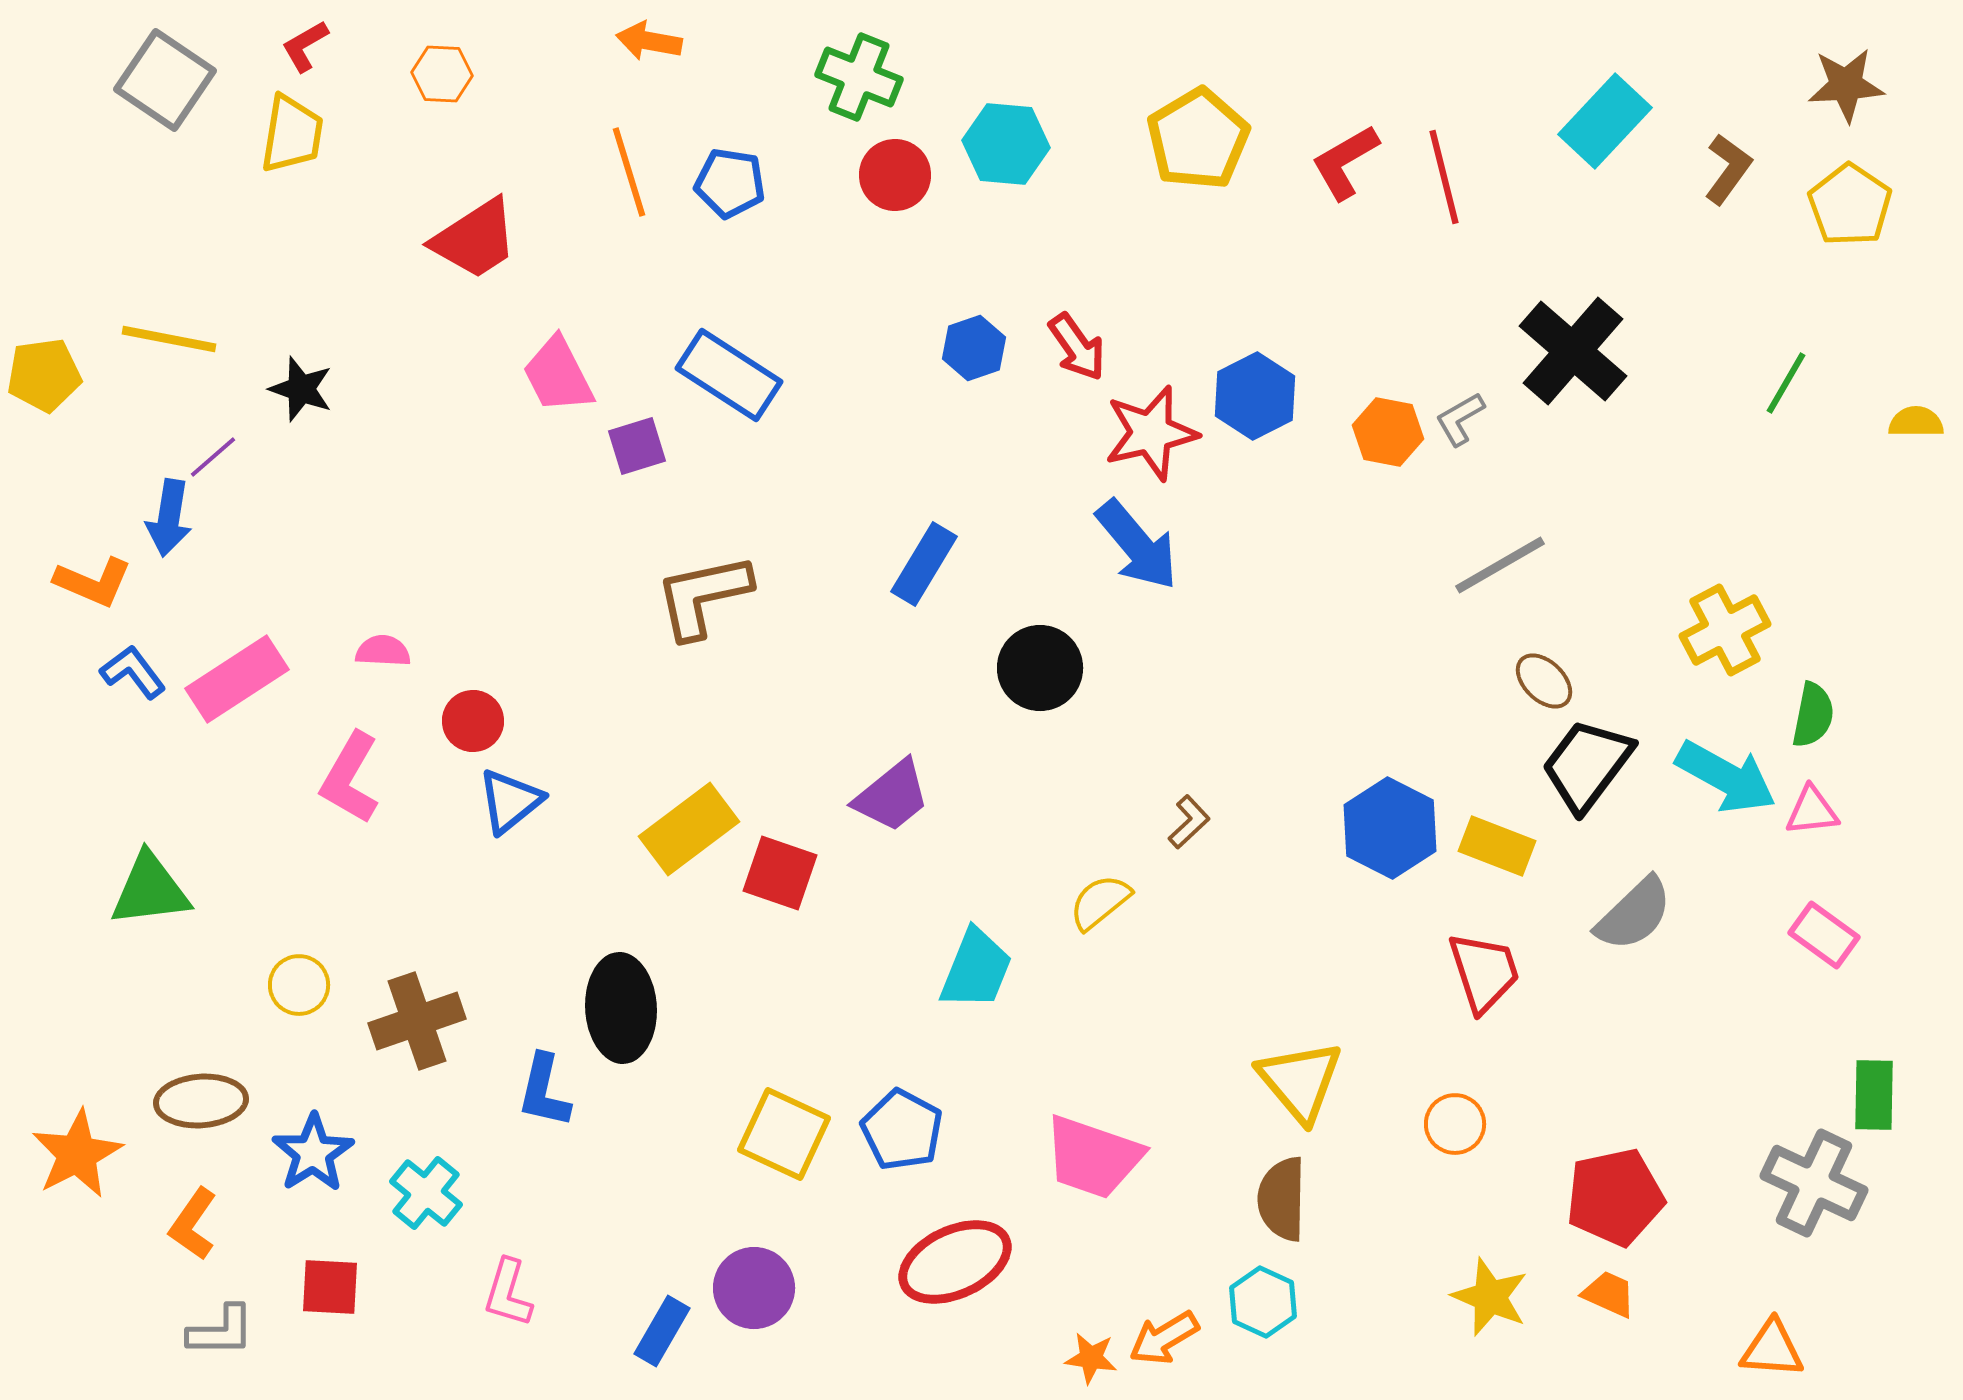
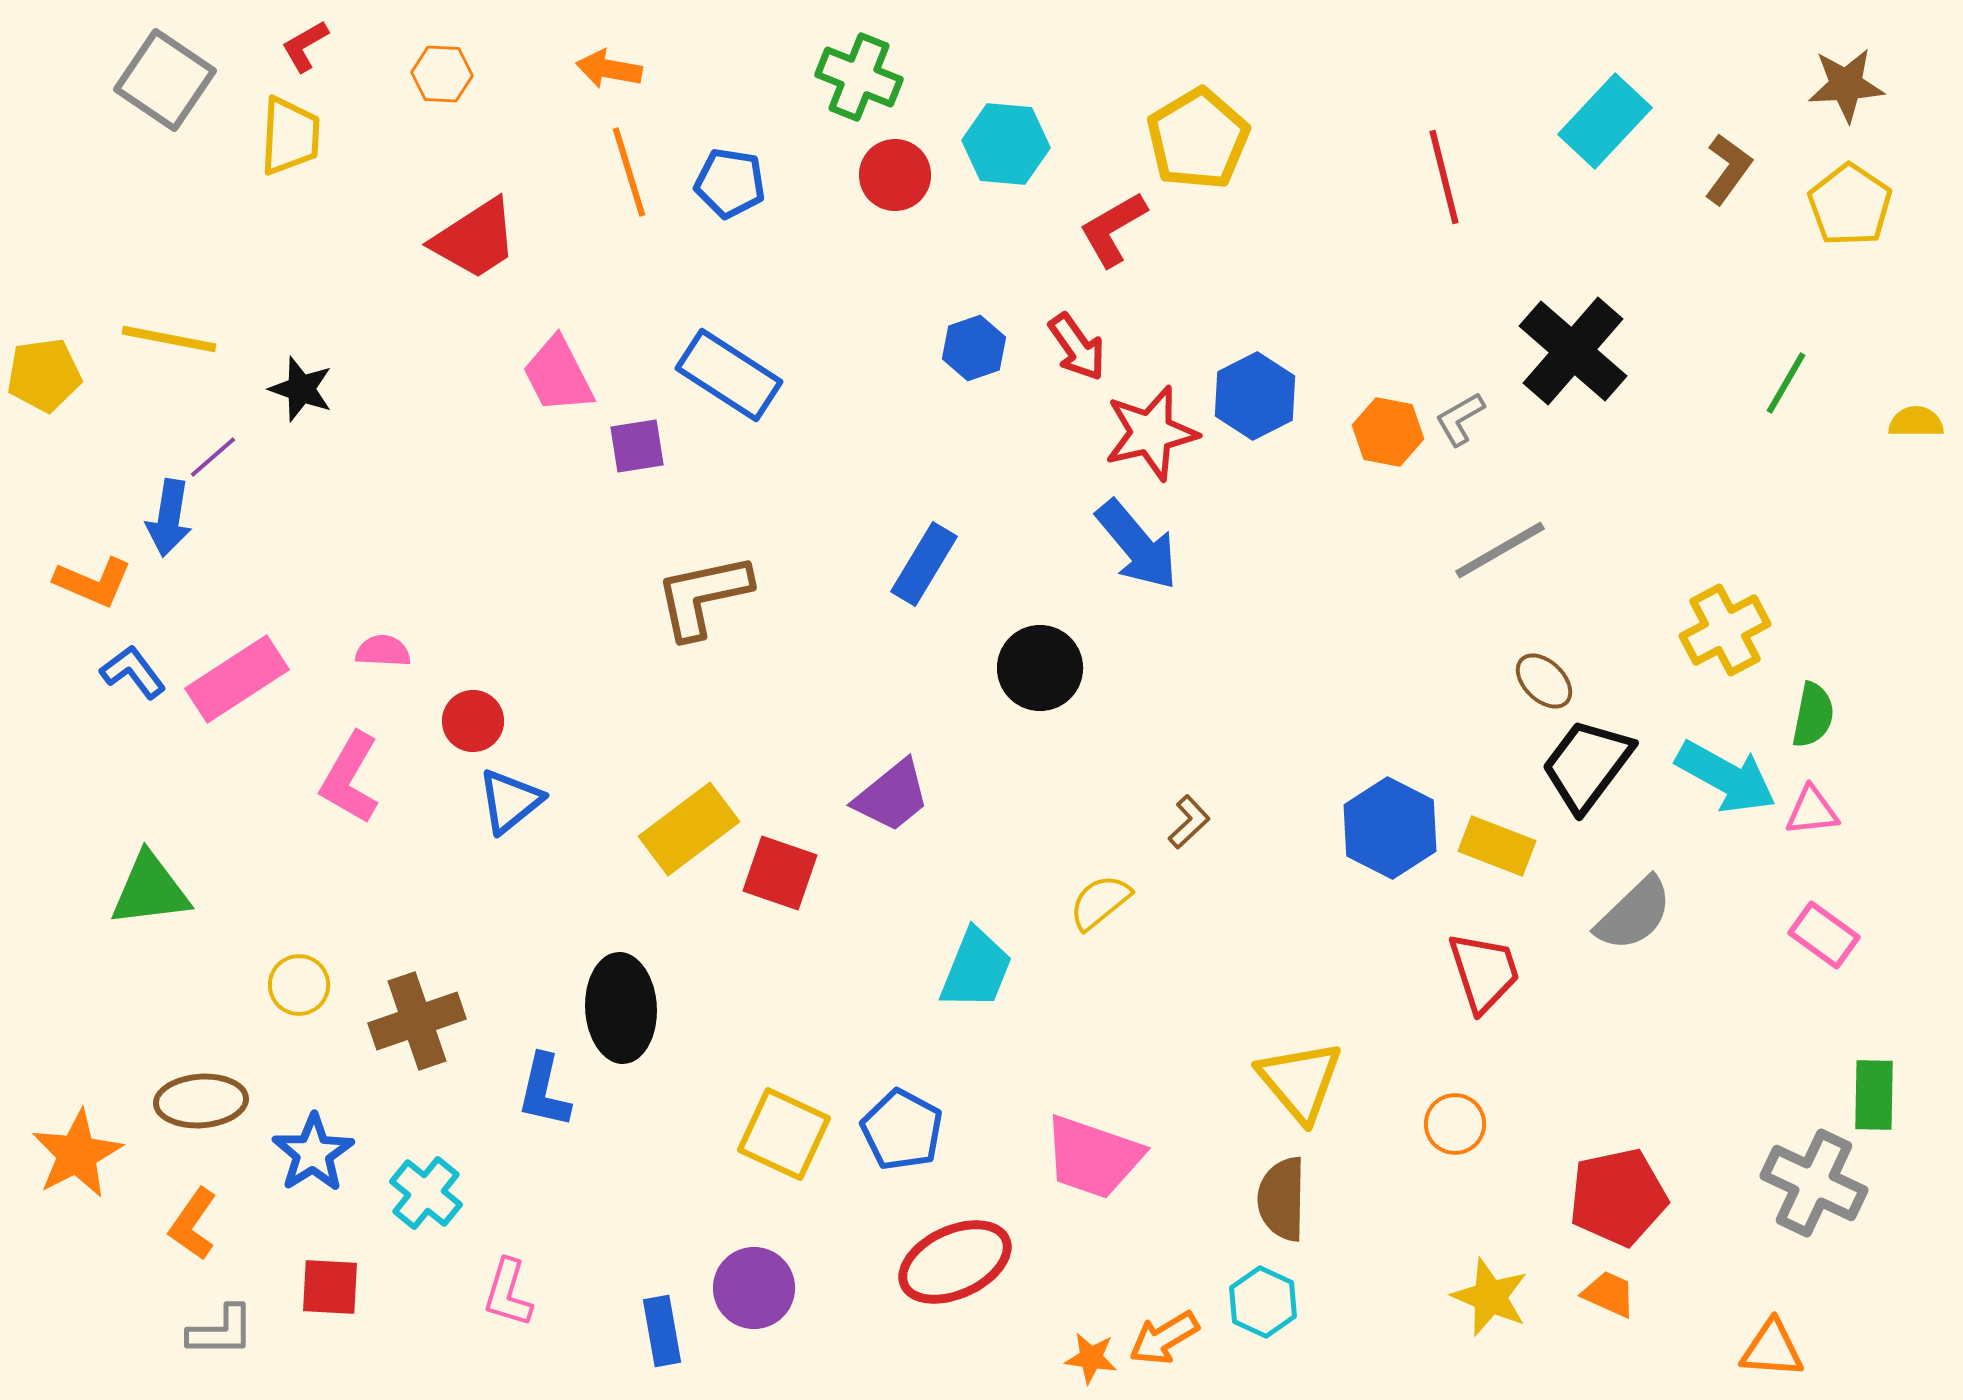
orange arrow at (649, 41): moved 40 px left, 28 px down
yellow trapezoid at (292, 134): moved 2 px left, 2 px down; rotated 6 degrees counterclockwise
red L-shape at (1345, 162): moved 232 px left, 67 px down
purple square at (637, 446): rotated 8 degrees clockwise
gray line at (1500, 565): moved 15 px up
red pentagon at (1615, 1197): moved 3 px right
blue rectangle at (662, 1331): rotated 40 degrees counterclockwise
